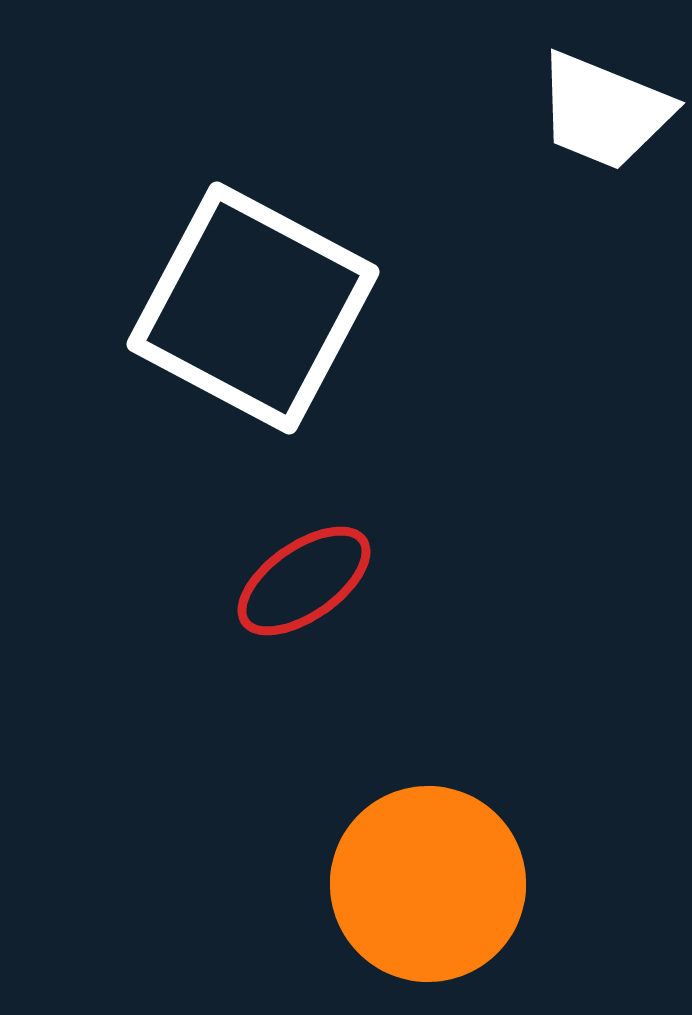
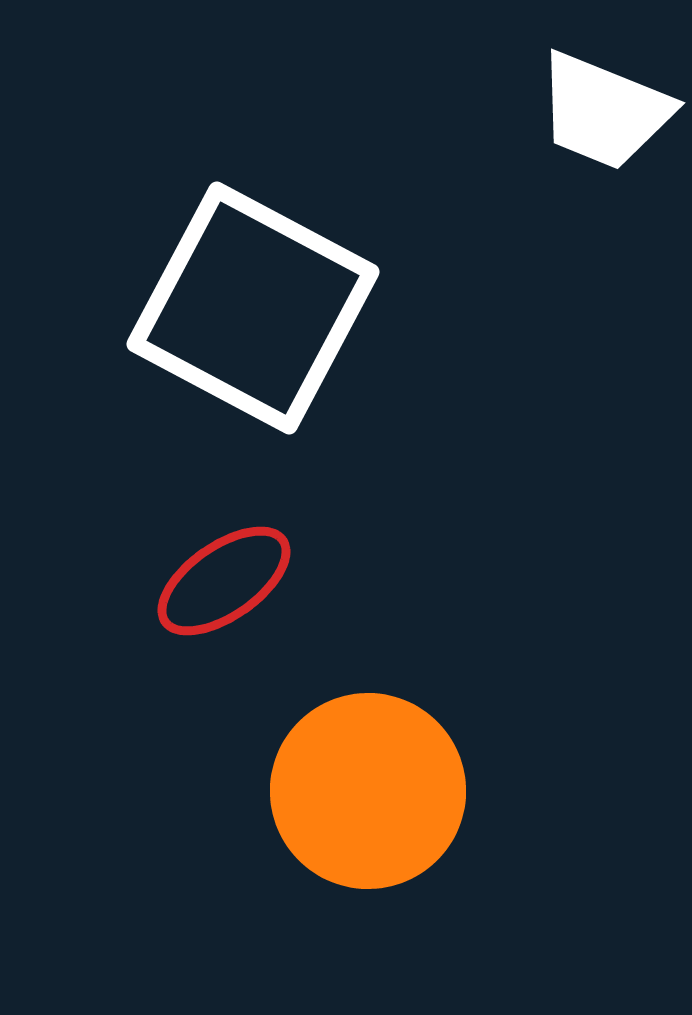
red ellipse: moved 80 px left
orange circle: moved 60 px left, 93 px up
